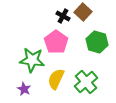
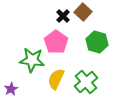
black cross: rotated 16 degrees clockwise
purple star: moved 13 px left; rotated 16 degrees clockwise
